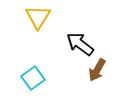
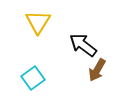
yellow triangle: moved 5 px down
black arrow: moved 3 px right, 1 px down
